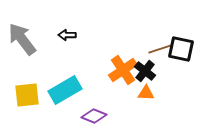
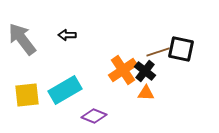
brown line: moved 2 px left, 3 px down
